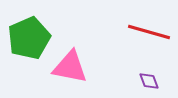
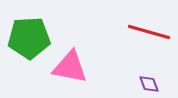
green pentagon: rotated 21 degrees clockwise
purple diamond: moved 3 px down
